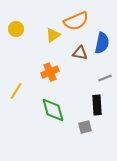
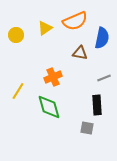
orange semicircle: moved 1 px left
yellow circle: moved 6 px down
yellow triangle: moved 8 px left, 7 px up
blue semicircle: moved 5 px up
orange cross: moved 3 px right, 5 px down
gray line: moved 1 px left
yellow line: moved 2 px right
green diamond: moved 4 px left, 3 px up
gray square: moved 2 px right, 1 px down; rotated 24 degrees clockwise
